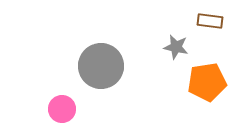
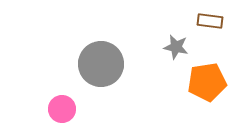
gray circle: moved 2 px up
